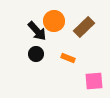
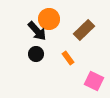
orange circle: moved 5 px left, 2 px up
brown rectangle: moved 3 px down
orange rectangle: rotated 32 degrees clockwise
pink square: rotated 30 degrees clockwise
